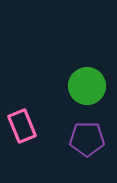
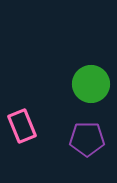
green circle: moved 4 px right, 2 px up
